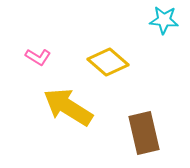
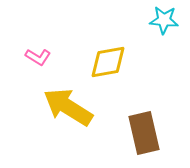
yellow diamond: rotated 51 degrees counterclockwise
